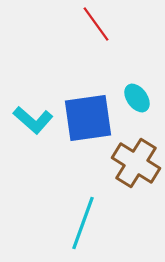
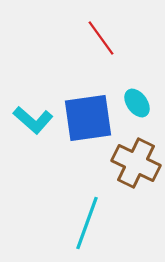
red line: moved 5 px right, 14 px down
cyan ellipse: moved 5 px down
brown cross: rotated 6 degrees counterclockwise
cyan line: moved 4 px right
